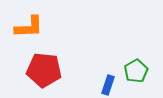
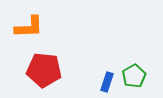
green pentagon: moved 2 px left, 5 px down
blue rectangle: moved 1 px left, 3 px up
